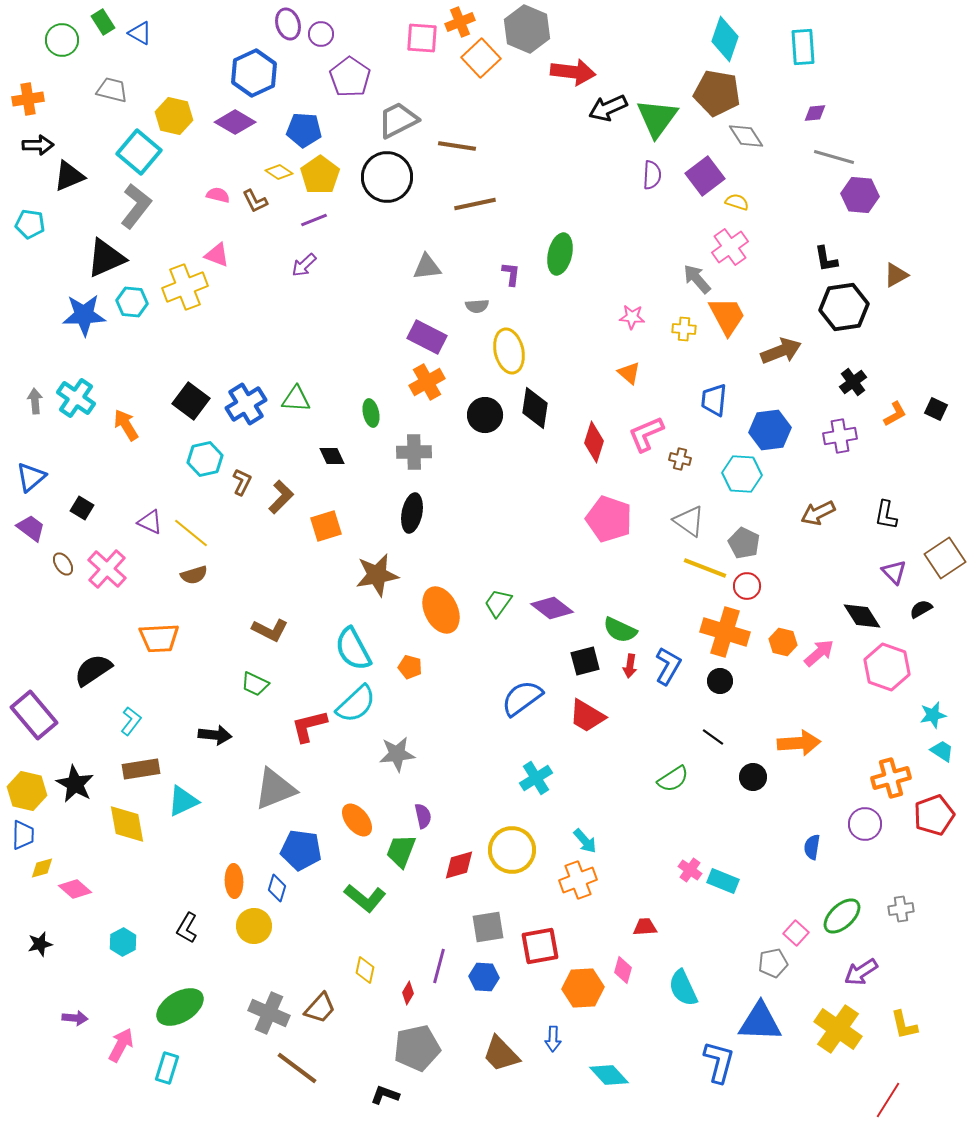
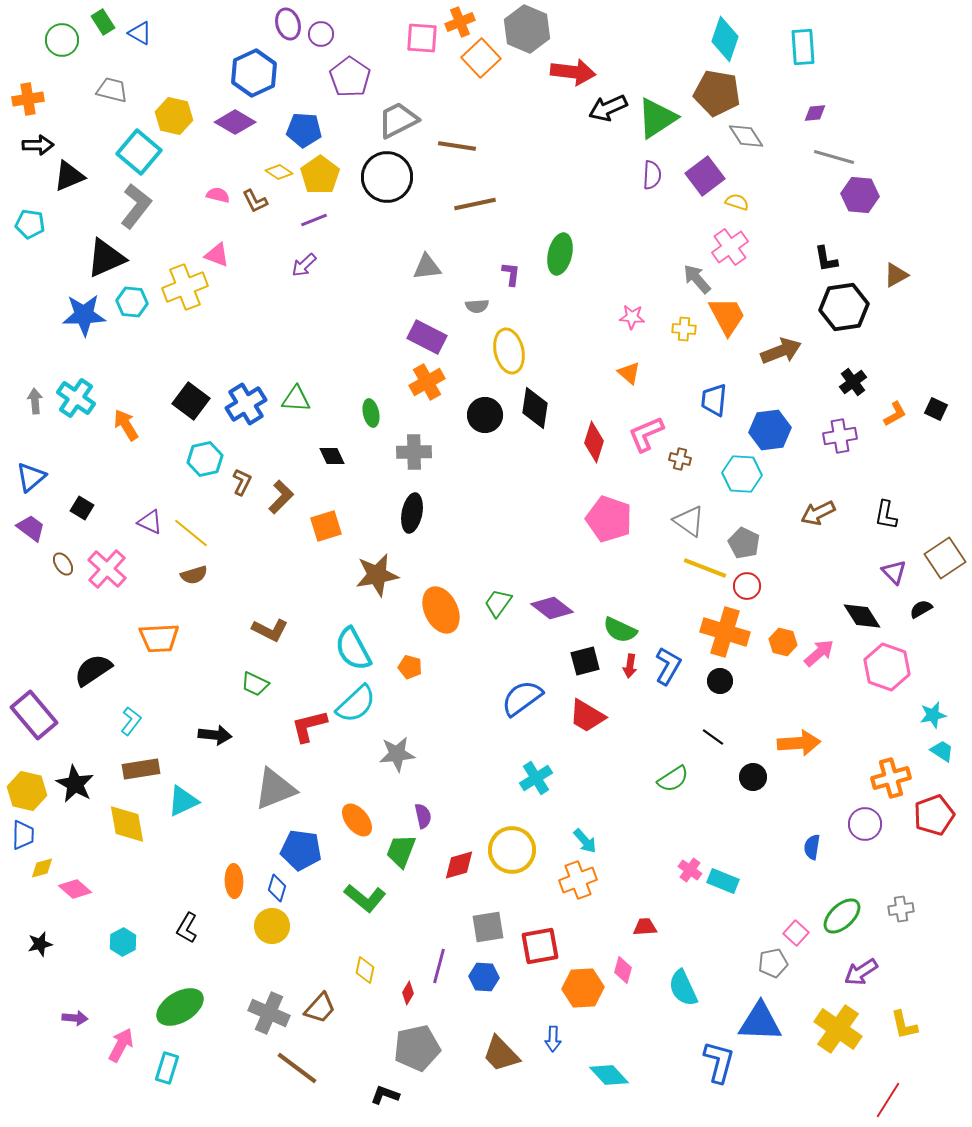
green triangle at (657, 118): rotated 21 degrees clockwise
yellow circle at (254, 926): moved 18 px right
